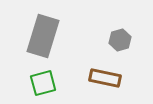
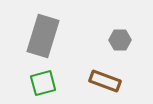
gray hexagon: rotated 15 degrees clockwise
brown rectangle: moved 3 px down; rotated 8 degrees clockwise
